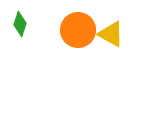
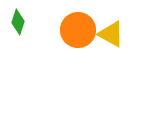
green diamond: moved 2 px left, 2 px up
